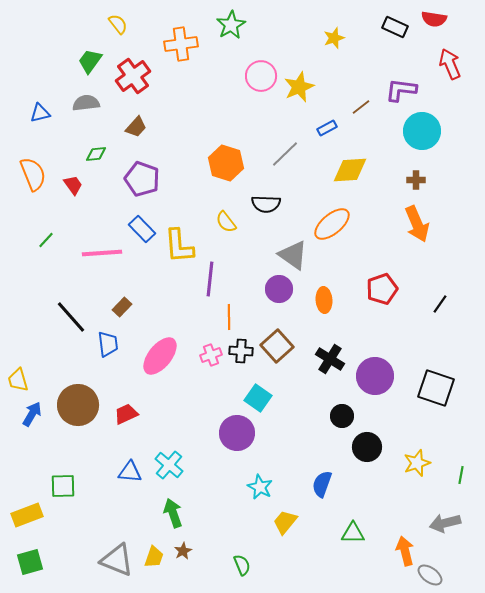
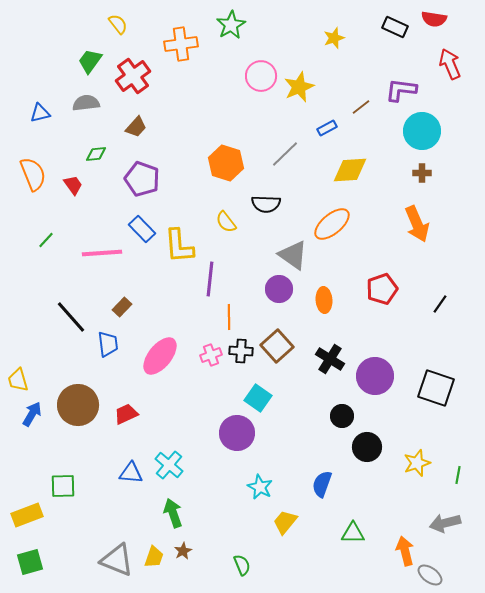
brown cross at (416, 180): moved 6 px right, 7 px up
blue triangle at (130, 472): moved 1 px right, 1 px down
green line at (461, 475): moved 3 px left
